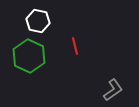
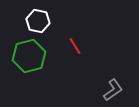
red line: rotated 18 degrees counterclockwise
green hexagon: rotated 20 degrees clockwise
